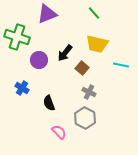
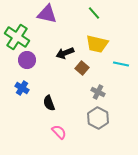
purple triangle: rotated 35 degrees clockwise
green cross: rotated 15 degrees clockwise
black arrow: rotated 30 degrees clockwise
purple circle: moved 12 px left
cyan line: moved 1 px up
gray cross: moved 9 px right
gray hexagon: moved 13 px right
